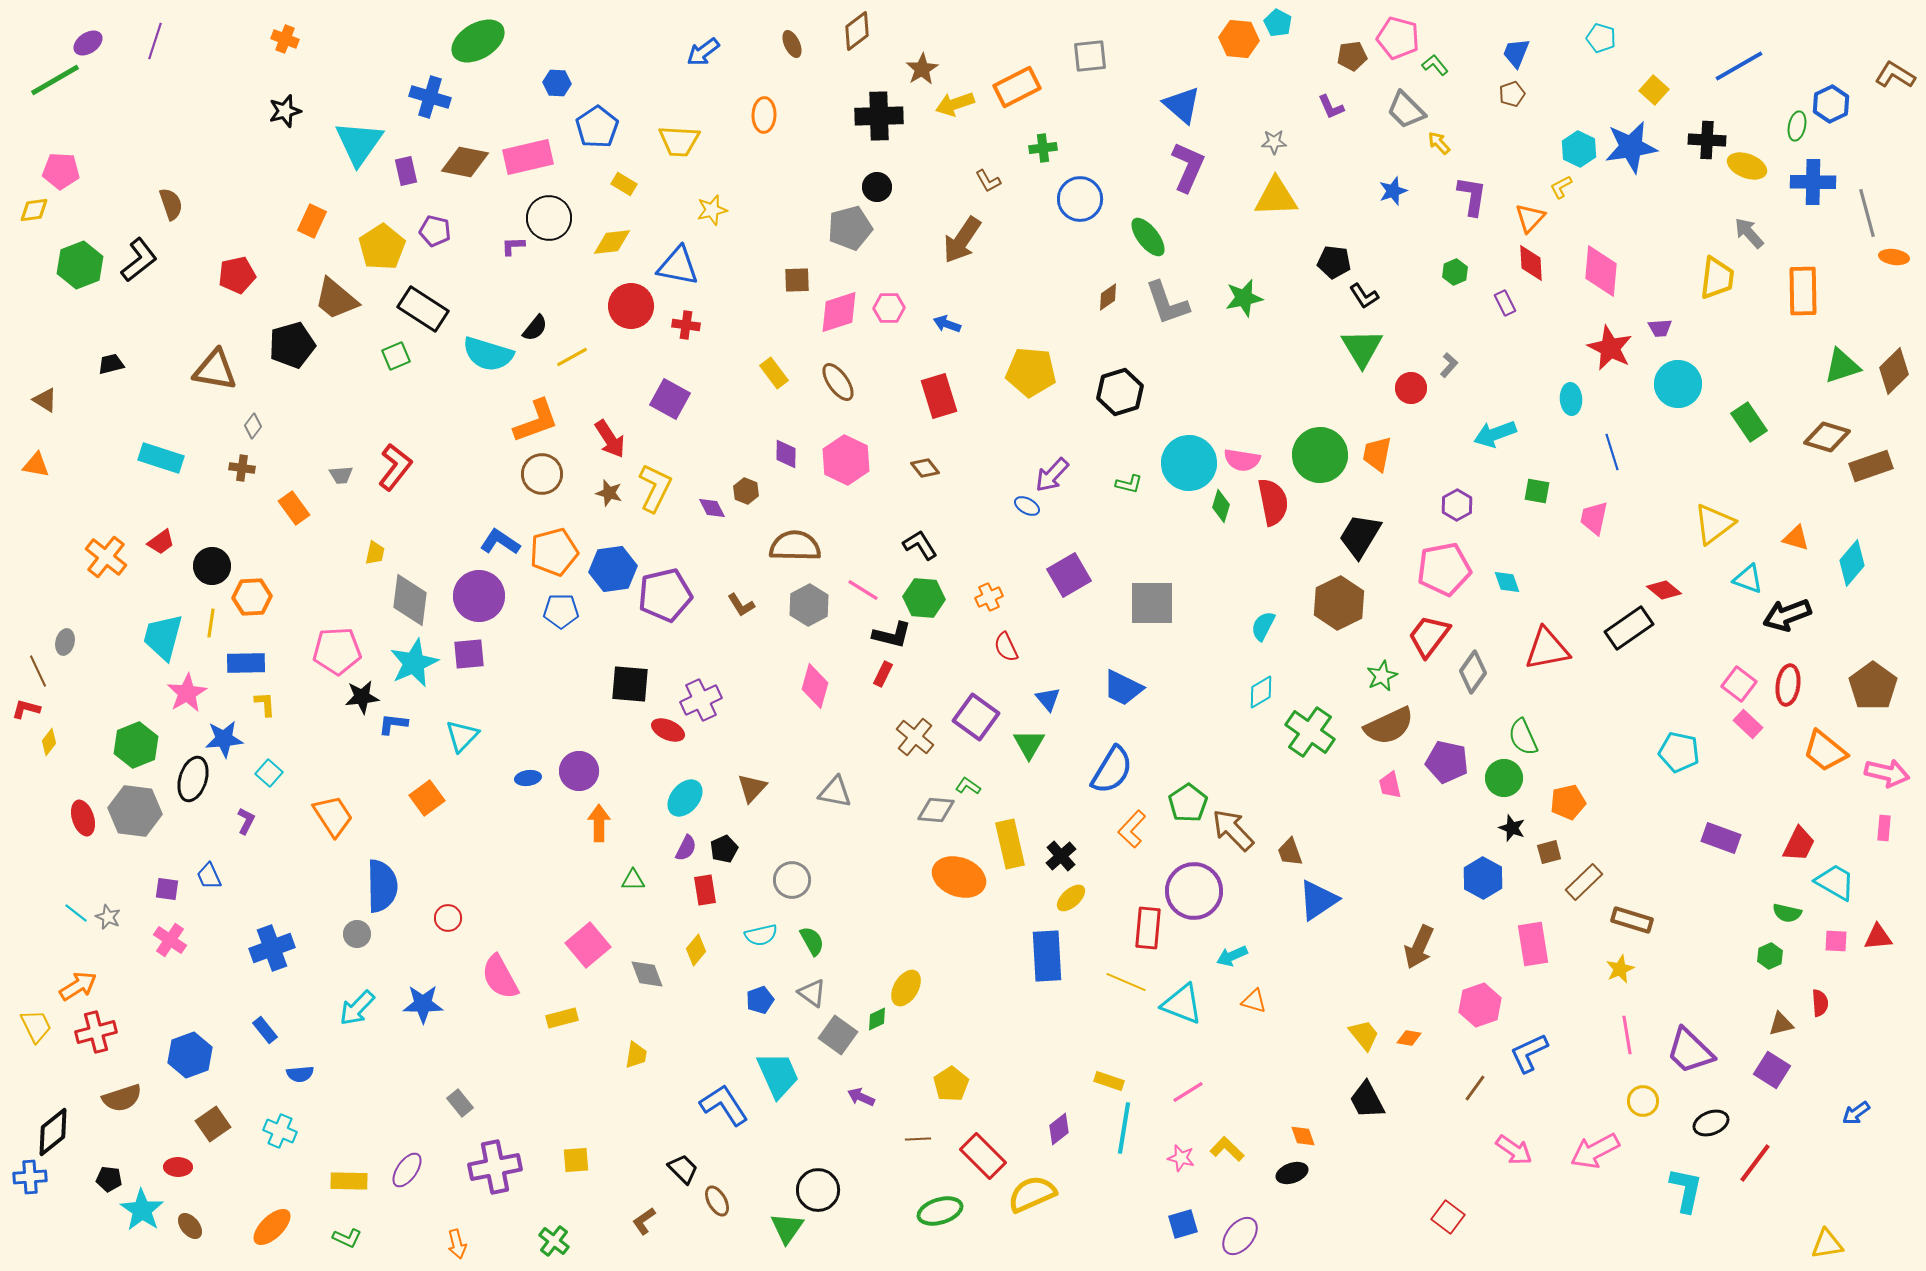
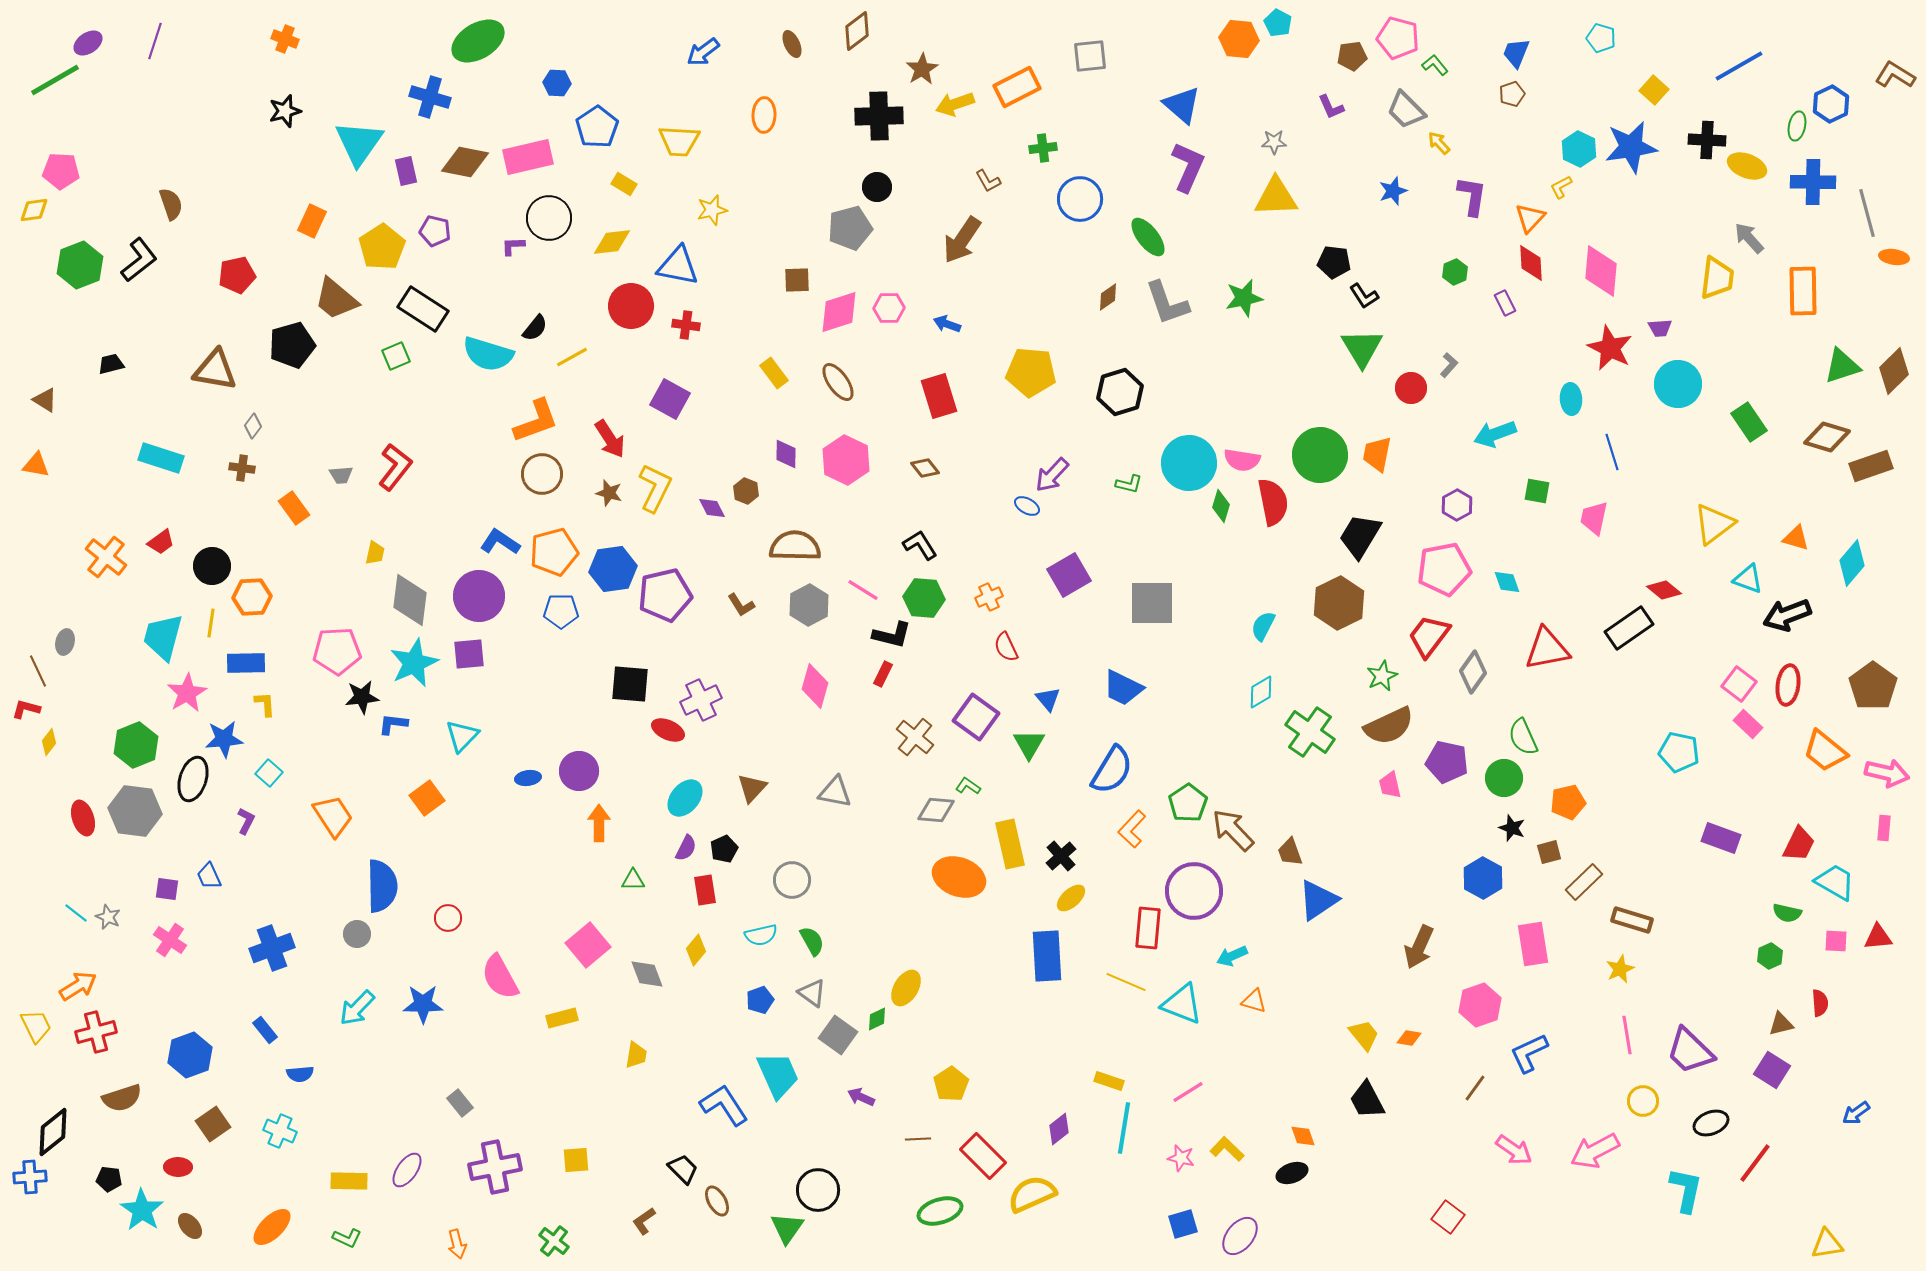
gray arrow at (1749, 233): moved 5 px down
